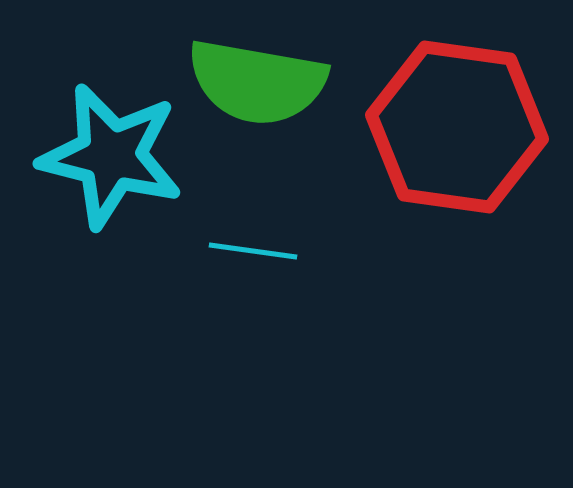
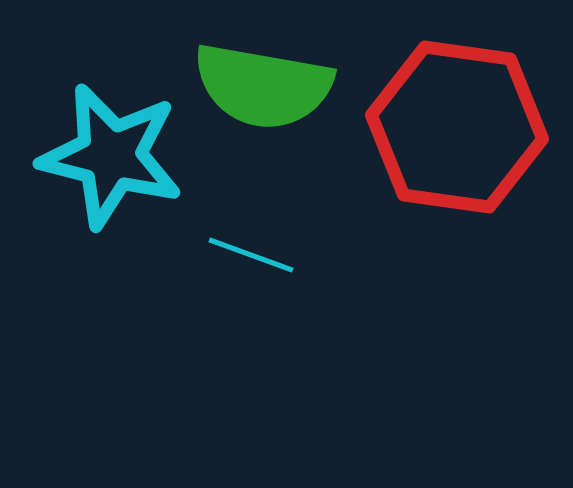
green semicircle: moved 6 px right, 4 px down
cyan line: moved 2 px left, 4 px down; rotated 12 degrees clockwise
